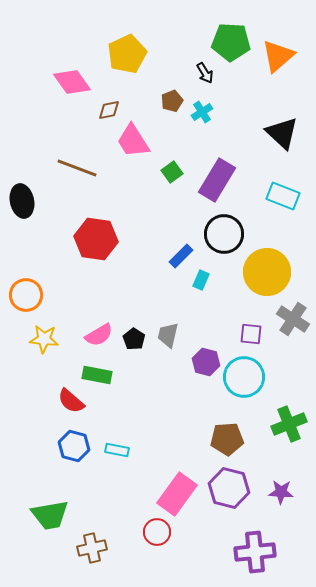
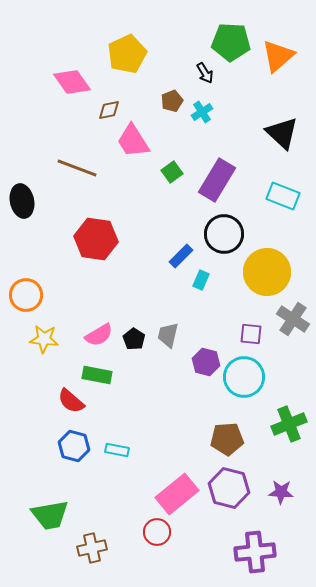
pink rectangle at (177, 494): rotated 15 degrees clockwise
